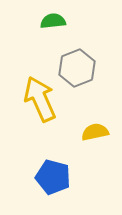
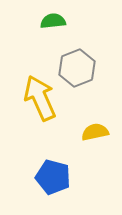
yellow arrow: moved 1 px up
